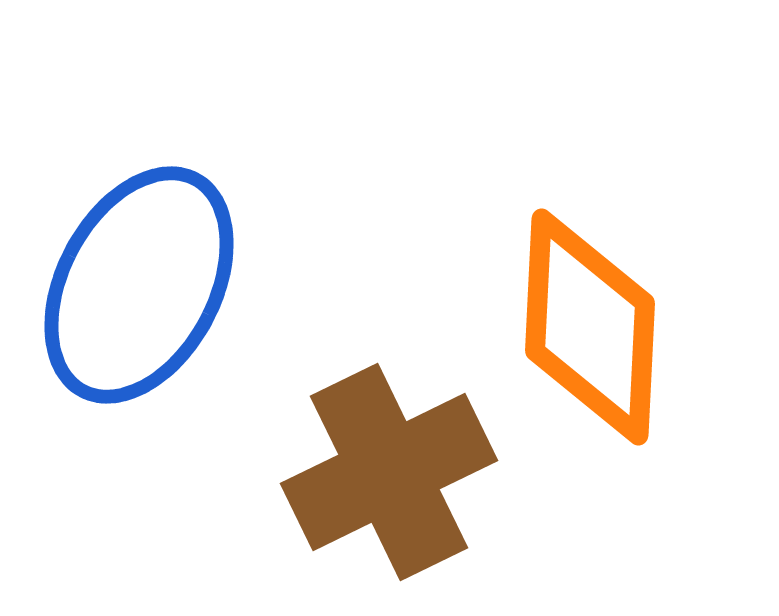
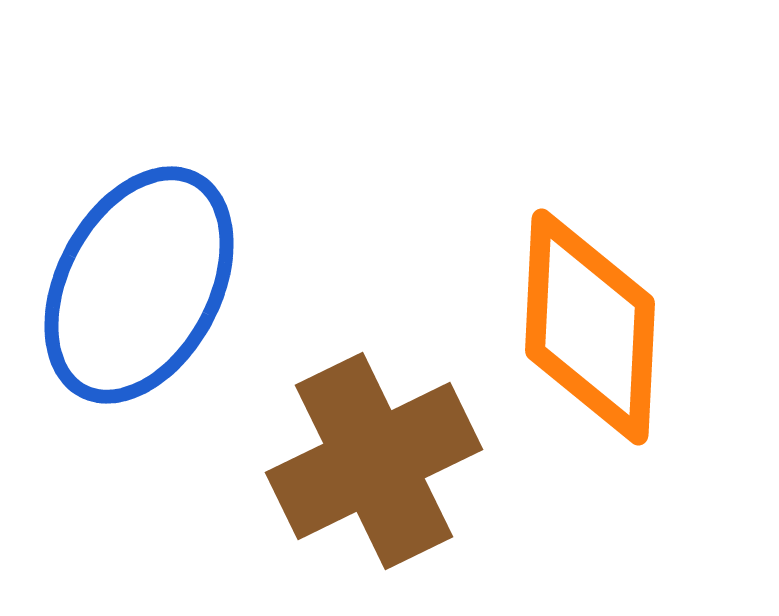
brown cross: moved 15 px left, 11 px up
